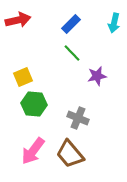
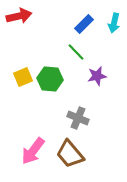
red arrow: moved 1 px right, 4 px up
blue rectangle: moved 13 px right
green line: moved 4 px right, 1 px up
green hexagon: moved 16 px right, 25 px up
